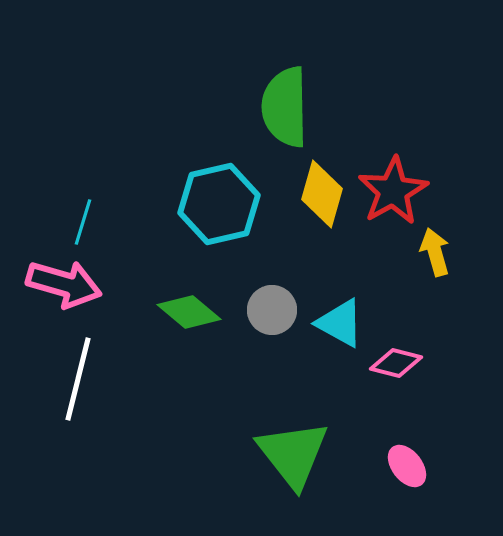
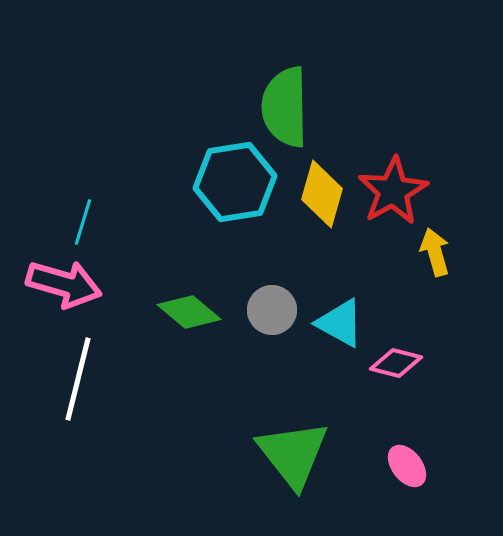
cyan hexagon: moved 16 px right, 22 px up; rotated 4 degrees clockwise
